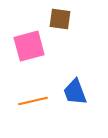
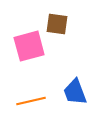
brown square: moved 3 px left, 5 px down
orange line: moved 2 px left
